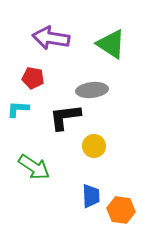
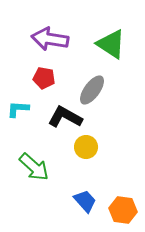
purple arrow: moved 1 px left, 1 px down
red pentagon: moved 11 px right
gray ellipse: rotated 48 degrees counterclockwise
black L-shape: rotated 36 degrees clockwise
yellow circle: moved 8 px left, 1 px down
green arrow: rotated 8 degrees clockwise
blue trapezoid: moved 6 px left, 5 px down; rotated 40 degrees counterclockwise
orange hexagon: moved 2 px right
